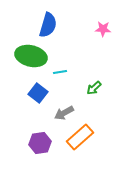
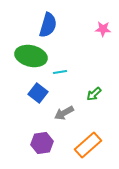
green arrow: moved 6 px down
orange rectangle: moved 8 px right, 8 px down
purple hexagon: moved 2 px right
